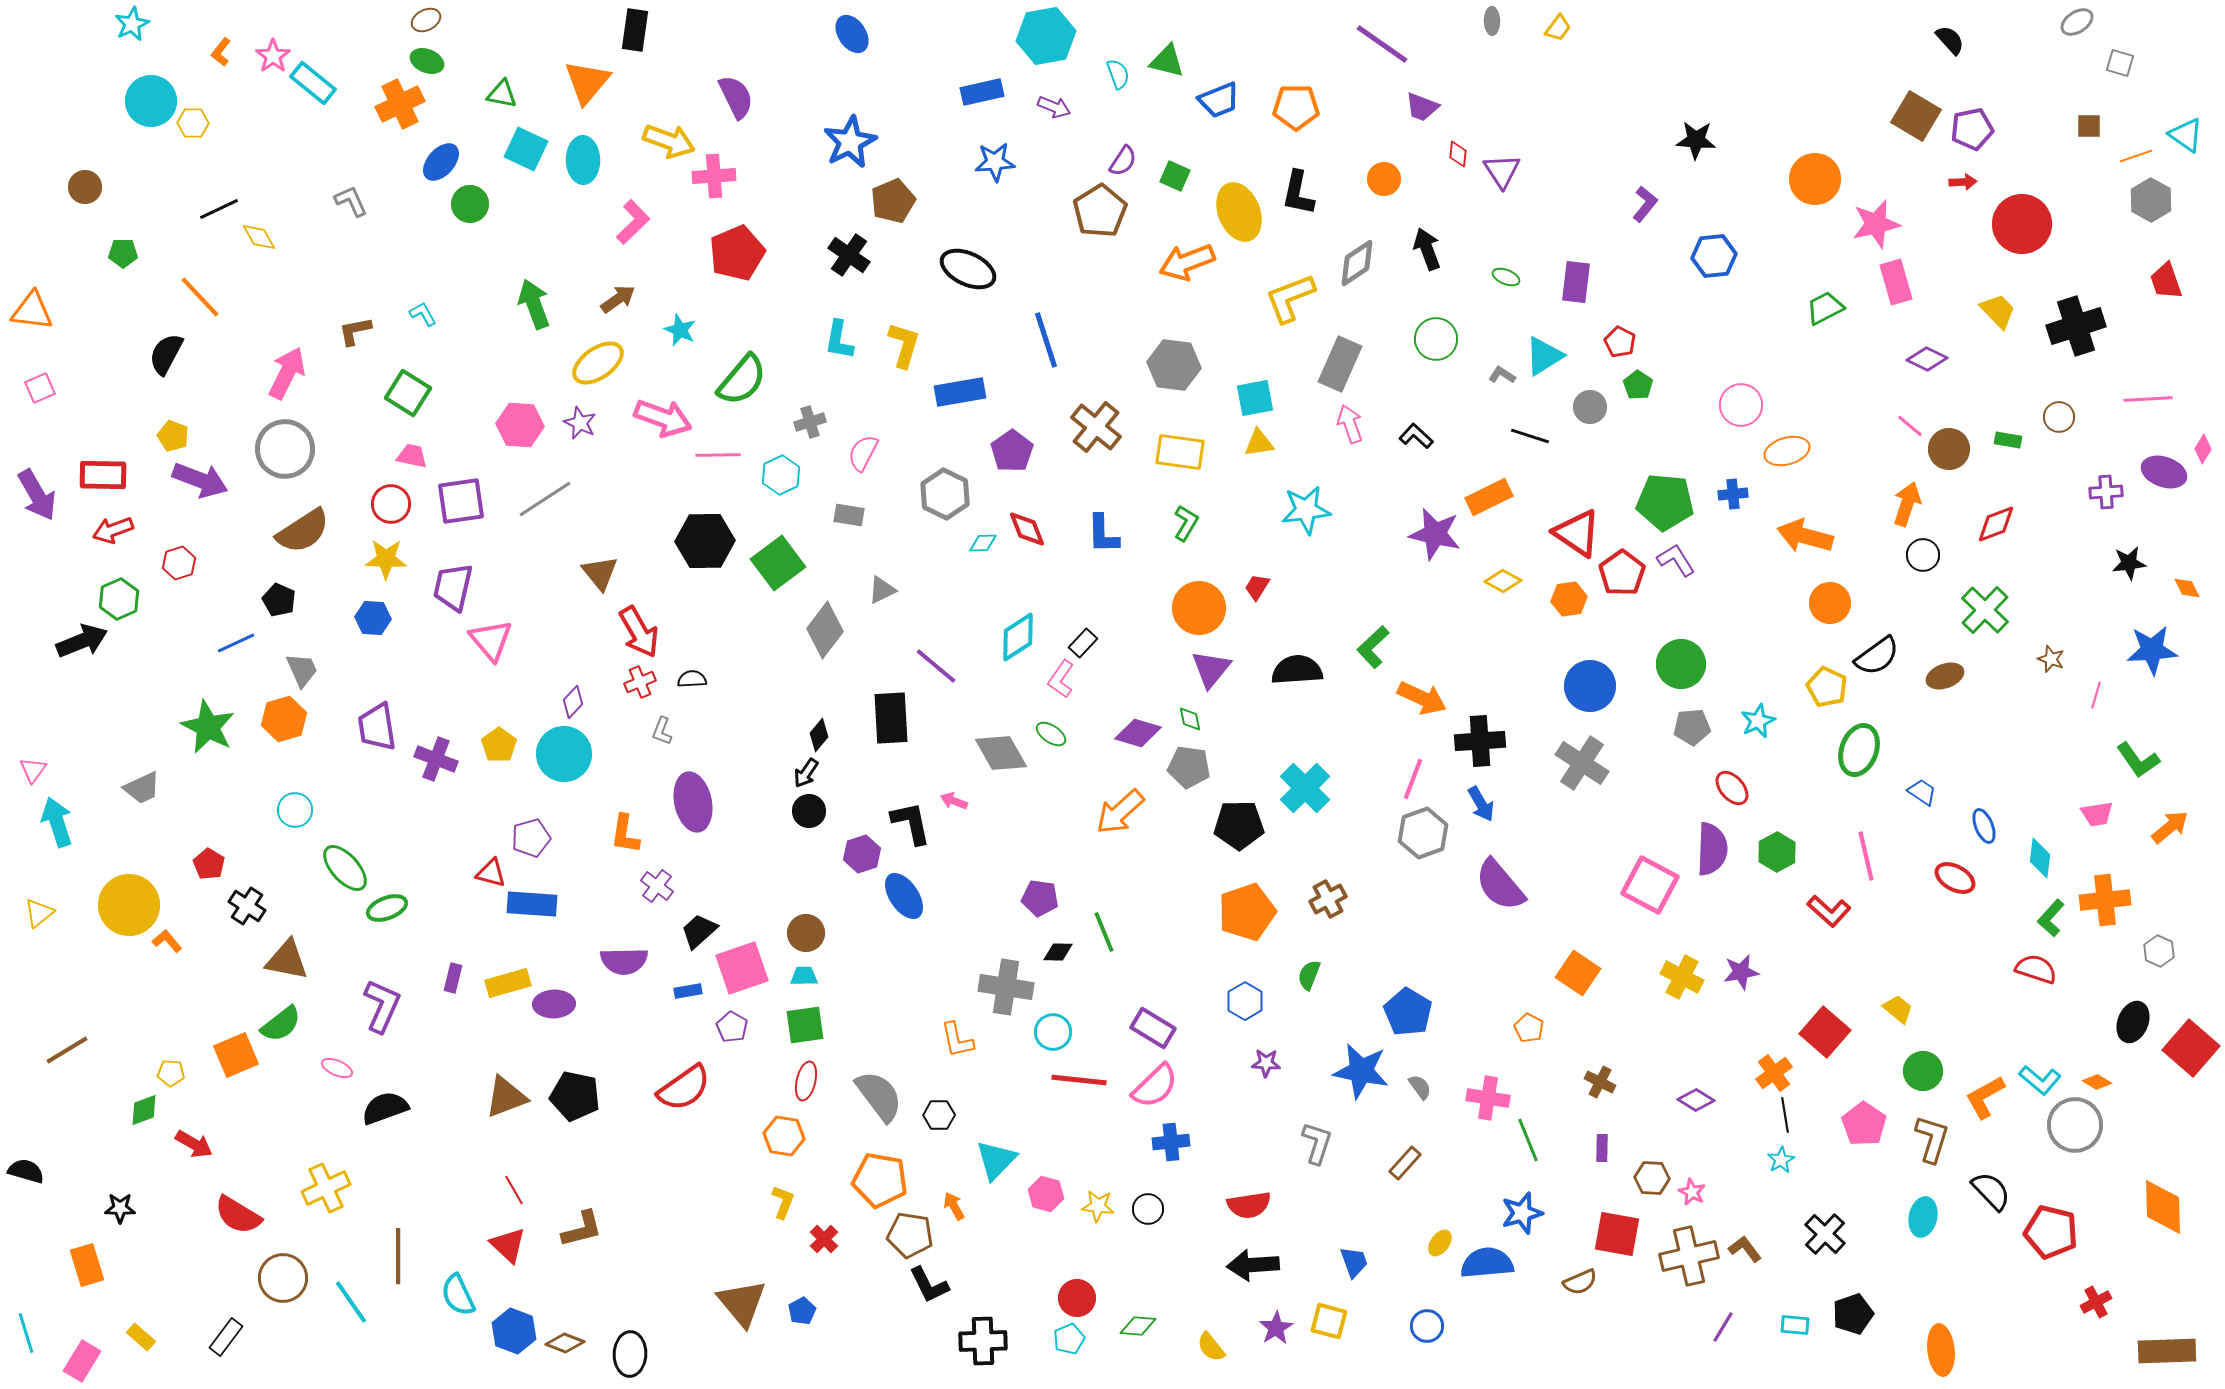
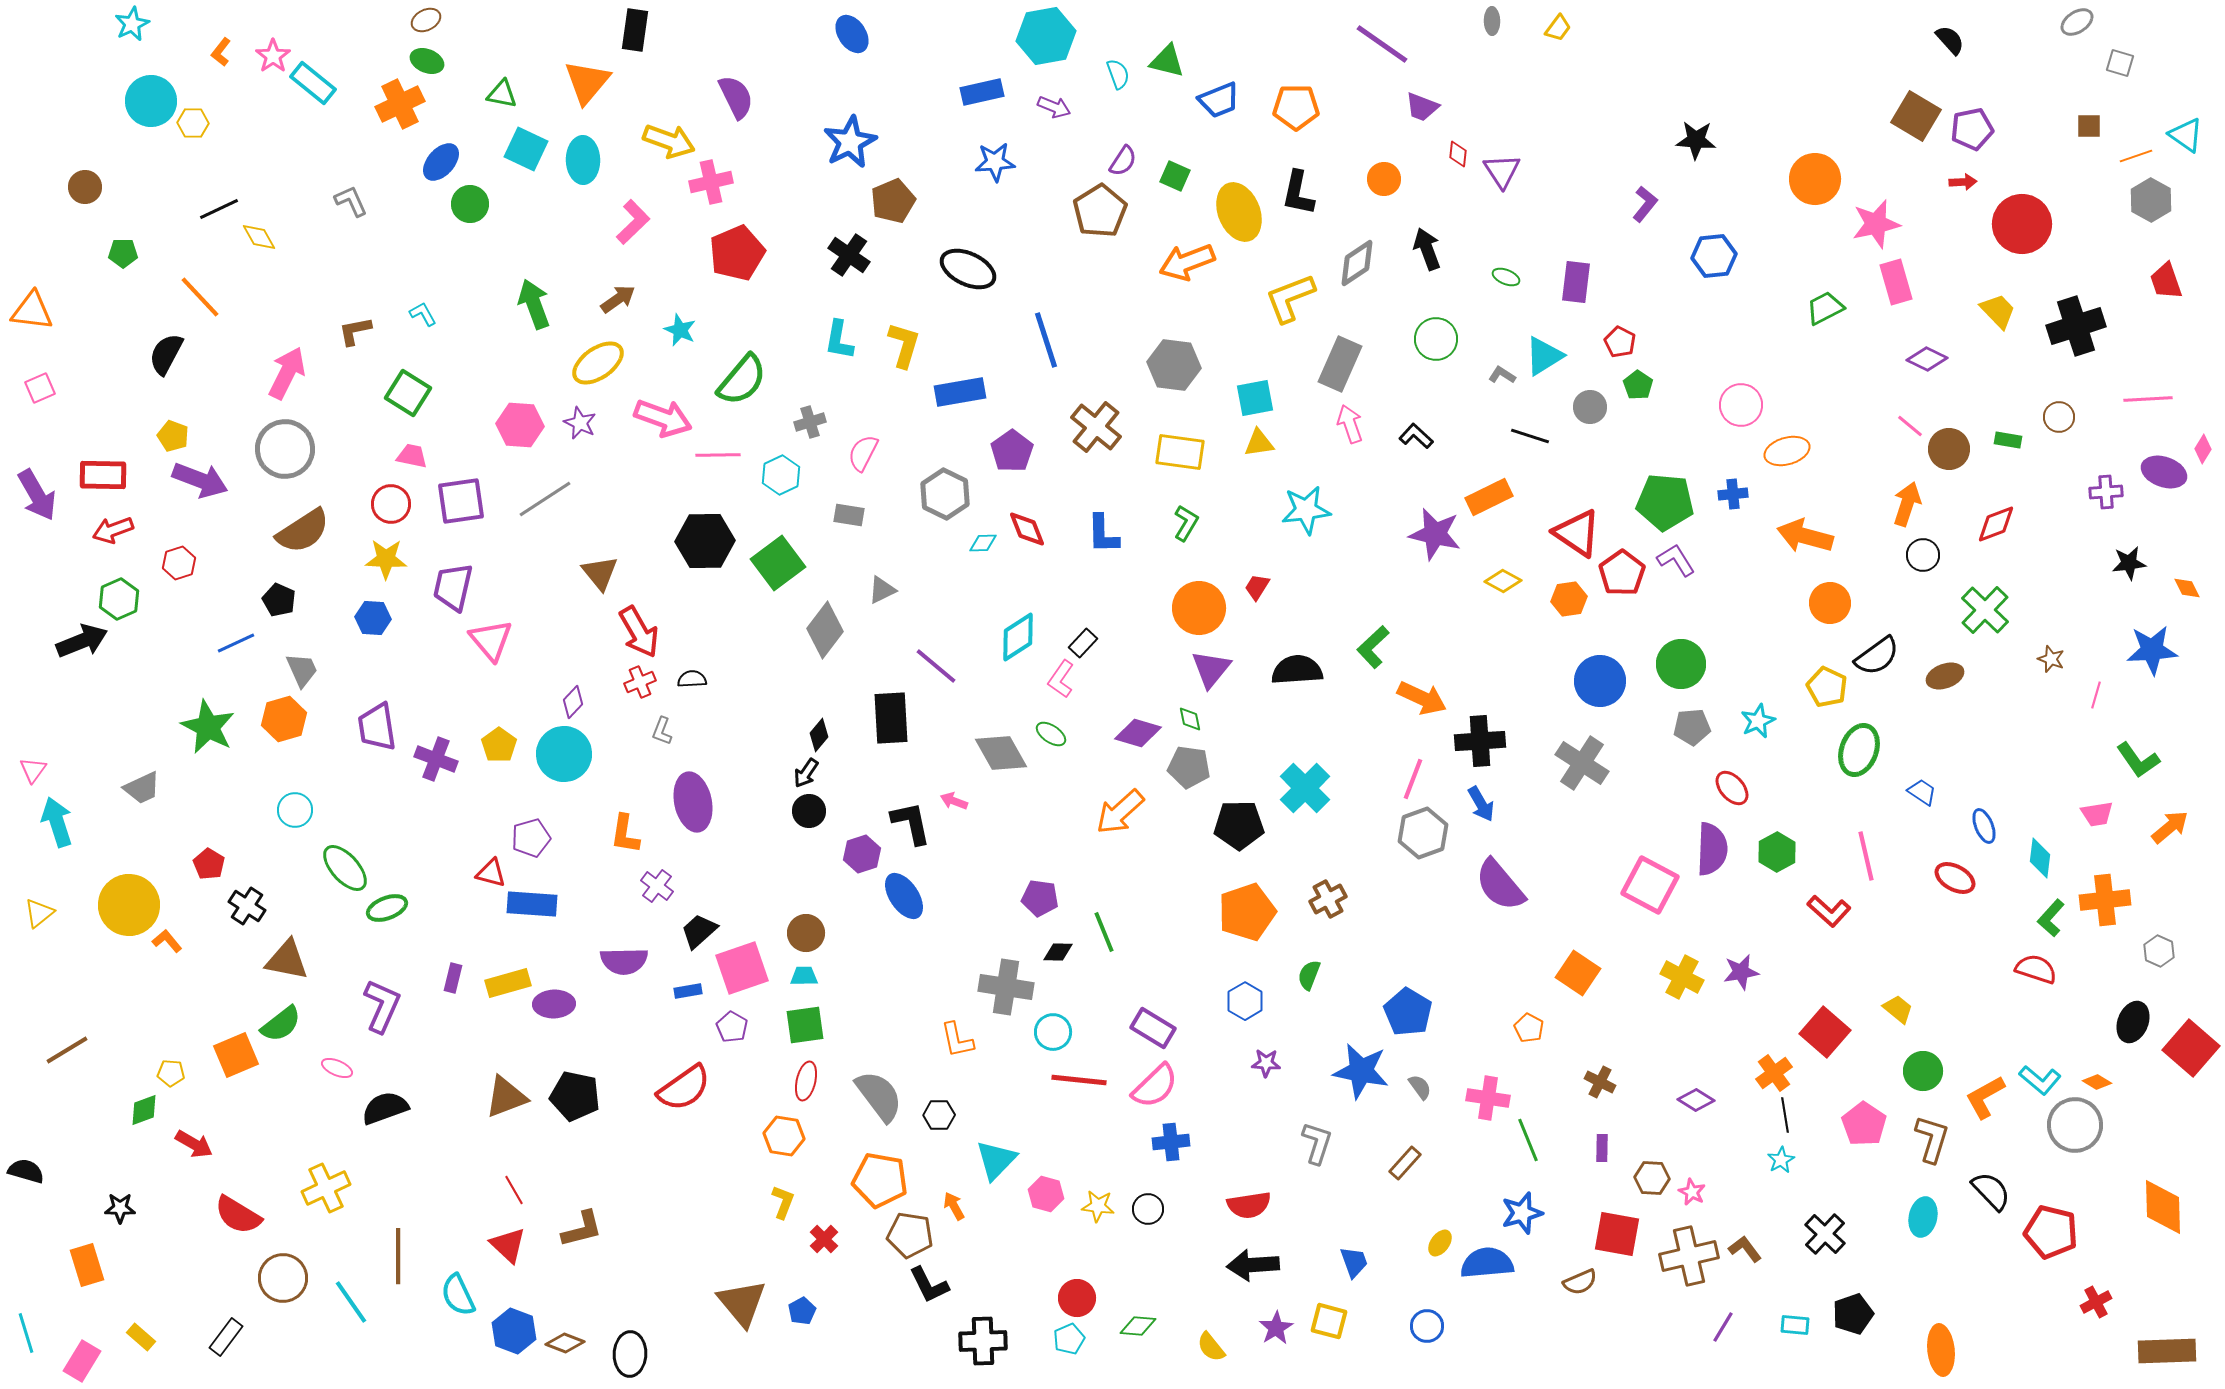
pink cross at (714, 176): moved 3 px left, 6 px down; rotated 9 degrees counterclockwise
blue circle at (1590, 686): moved 10 px right, 5 px up
